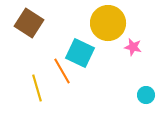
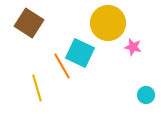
orange line: moved 5 px up
